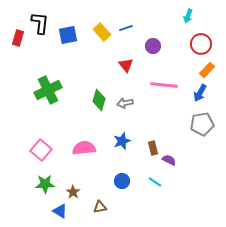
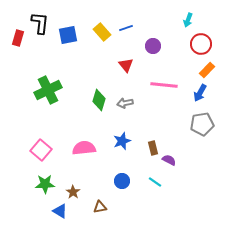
cyan arrow: moved 4 px down
